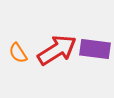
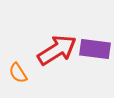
orange semicircle: moved 20 px down
